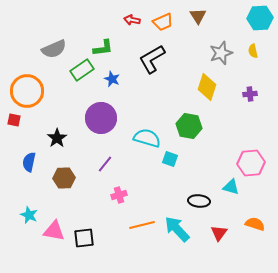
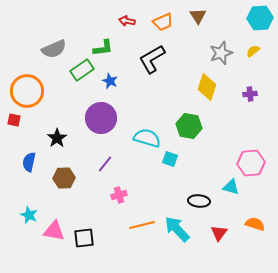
red arrow: moved 5 px left, 1 px down
yellow semicircle: rotated 64 degrees clockwise
blue star: moved 2 px left, 2 px down
